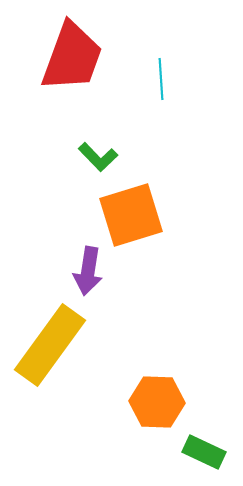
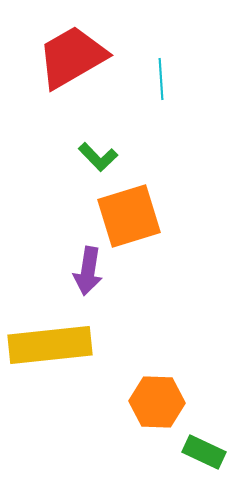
red trapezoid: rotated 140 degrees counterclockwise
orange square: moved 2 px left, 1 px down
yellow rectangle: rotated 48 degrees clockwise
